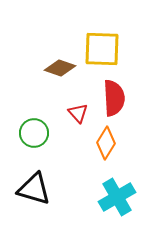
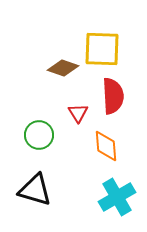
brown diamond: moved 3 px right
red semicircle: moved 1 px left, 2 px up
red triangle: rotated 10 degrees clockwise
green circle: moved 5 px right, 2 px down
orange diamond: moved 3 px down; rotated 36 degrees counterclockwise
black triangle: moved 1 px right, 1 px down
